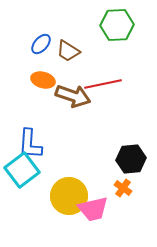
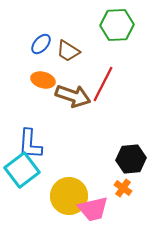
red line: rotated 51 degrees counterclockwise
